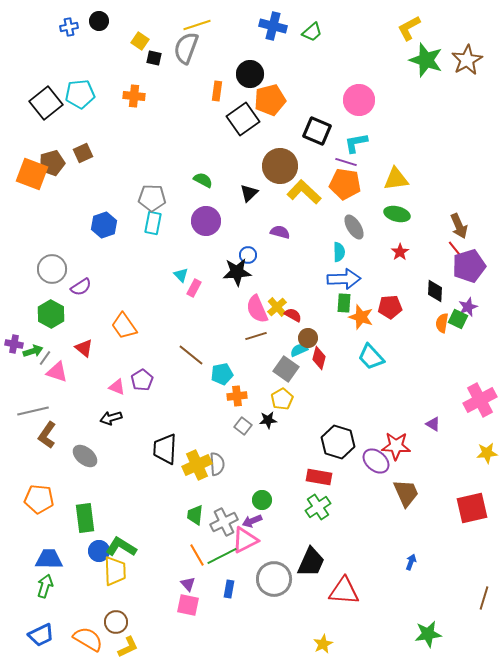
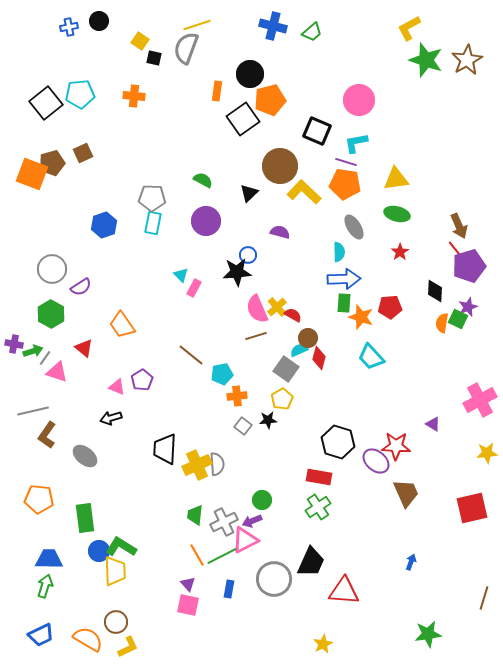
orange trapezoid at (124, 326): moved 2 px left, 1 px up
